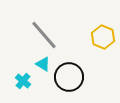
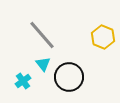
gray line: moved 2 px left
cyan triangle: rotated 21 degrees clockwise
cyan cross: rotated 14 degrees clockwise
